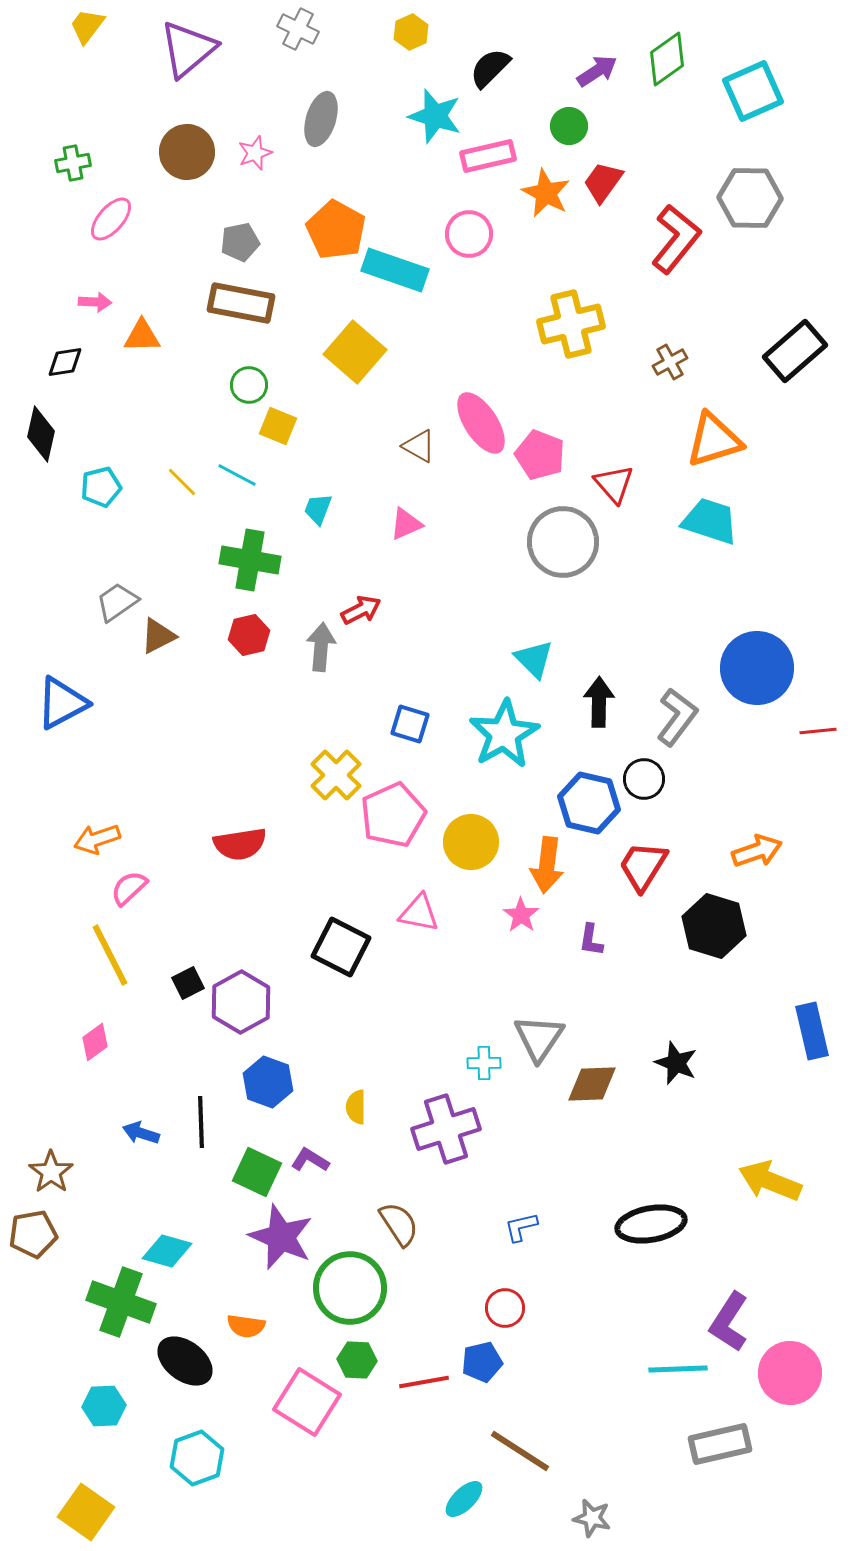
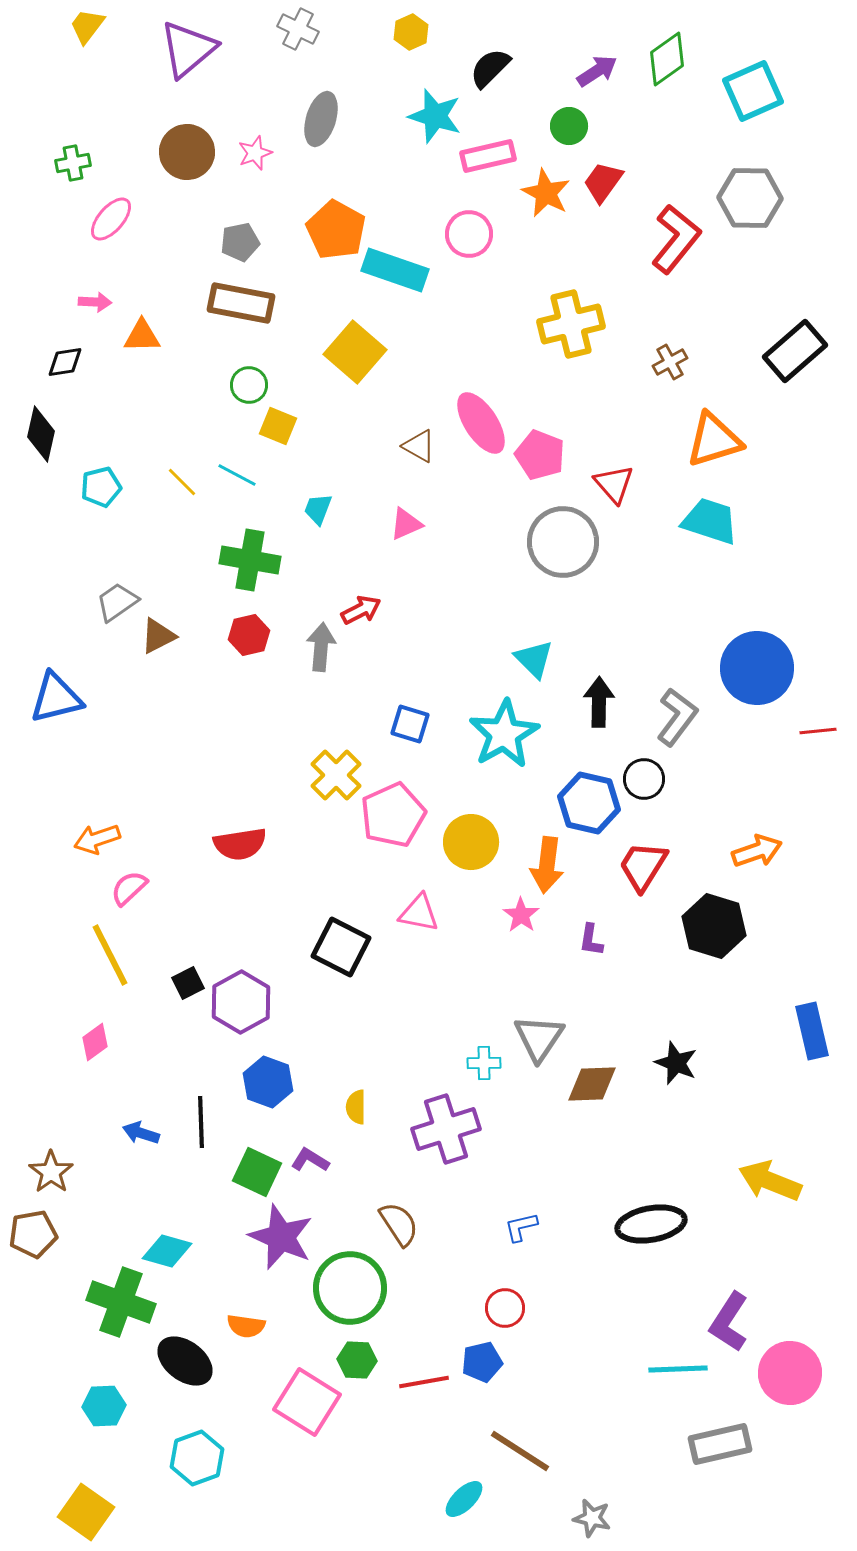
blue triangle at (62, 703): moved 6 px left, 5 px up; rotated 14 degrees clockwise
